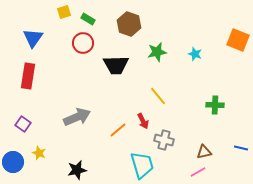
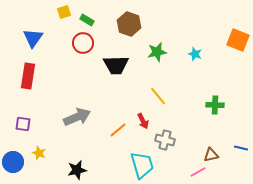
green rectangle: moved 1 px left, 1 px down
purple square: rotated 28 degrees counterclockwise
gray cross: moved 1 px right
brown triangle: moved 7 px right, 3 px down
